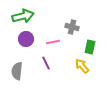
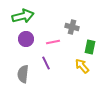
gray semicircle: moved 6 px right, 3 px down
